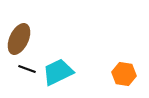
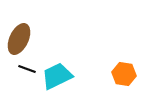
cyan trapezoid: moved 1 px left, 4 px down
